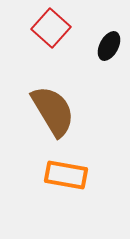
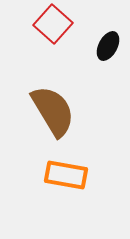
red square: moved 2 px right, 4 px up
black ellipse: moved 1 px left
